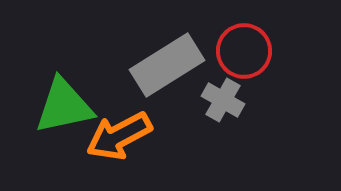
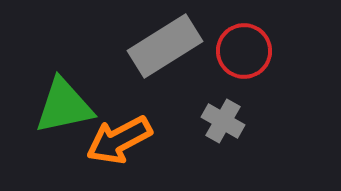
gray rectangle: moved 2 px left, 19 px up
gray cross: moved 21 px down
orange arrow: moved 4 px down
